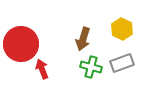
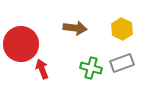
brown arrow: moved 8 px left, 11 px up; rotated 100 degrees counterclockwise
green cross: moved 1 px down
